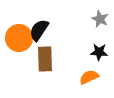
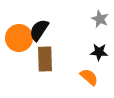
orange semicircle: rotated 66 degrees clockwise
